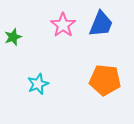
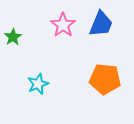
green star: rotated 12 degrees counterclockwise
orange pentagon: moved 1 px up
